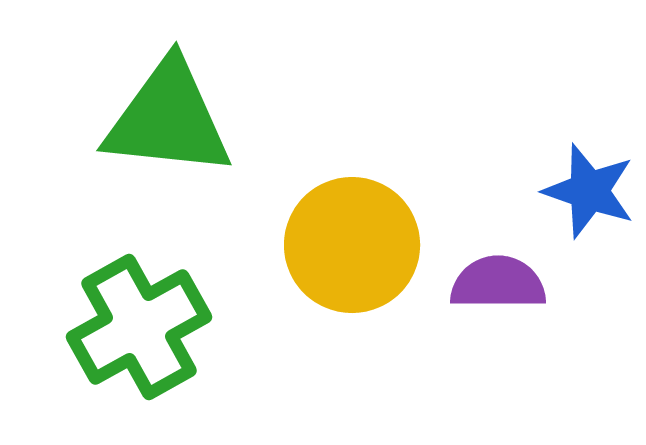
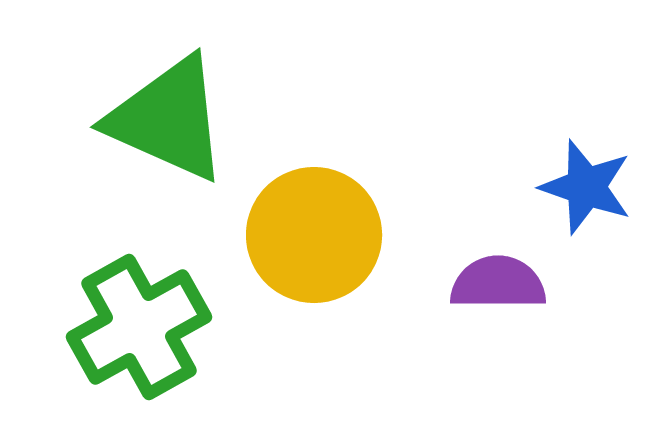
green triangle: rotated 18 degrees clockwise
blue star: moved 3 px left, 4 px up
yellow circle: moved 38 px left, 10 px up
